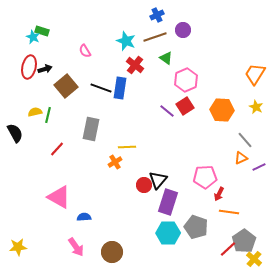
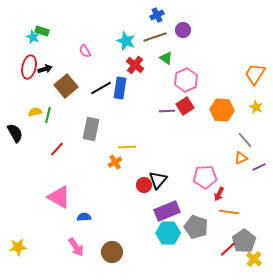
black line at (101, 88): rotated 50 degrees counterclockwise
purple line at (167, 111): rotated 42 degrees counterclockwise
purple rectangle at (168, 202): moved 1 px left, 9 px down; rotated 50 degrees clockwise
